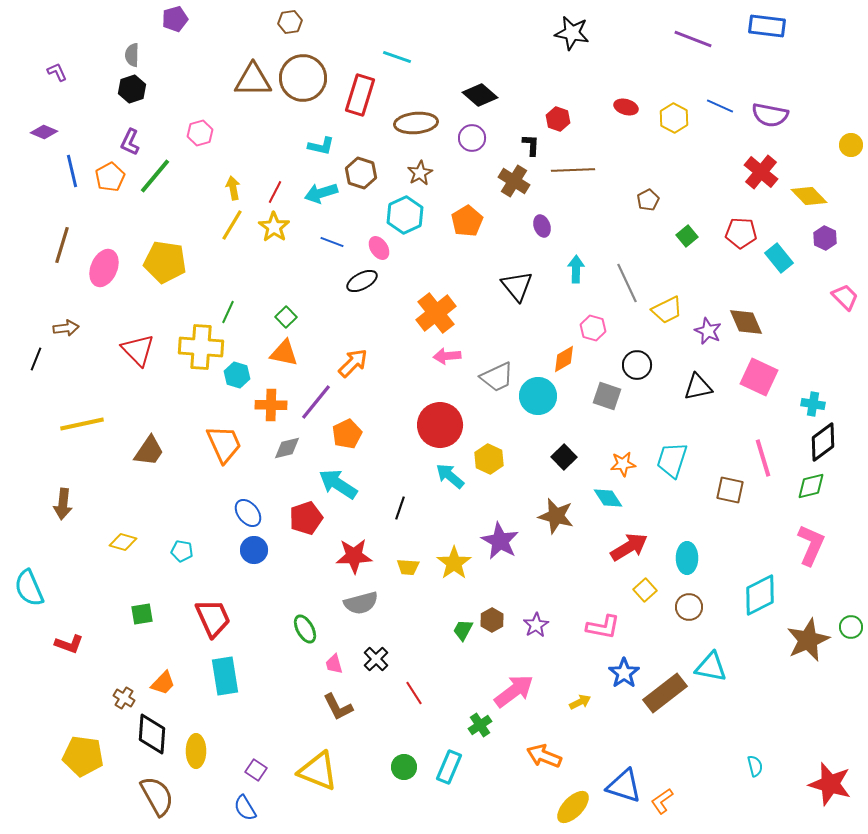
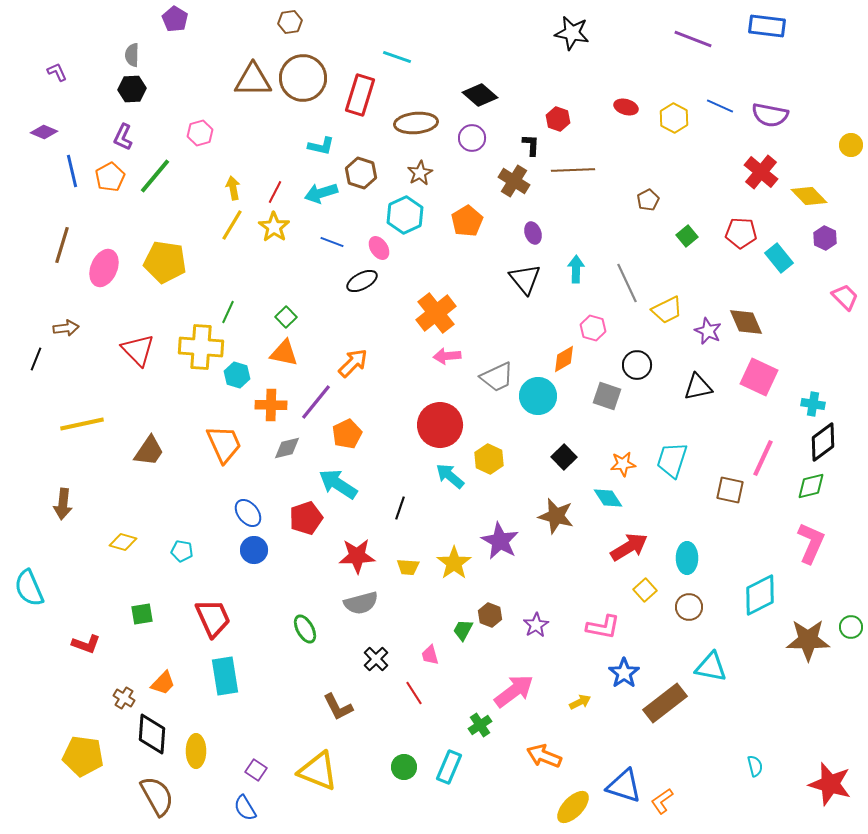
purple pentagon at (175, 19): rotated 25 degrees counterclockwise
black hexagon at (132, 89): rotated 16 degrees clockwise
purple L-shape at (130, 142): moved 7 px left, 5 px up
purple ellipse at (542, 226): moved 9 px left, 7 px down
black triangle at (517, 286): moved 8 px right, 7 px up
pink line at (763, 458): rotated 42 degrees clockwise
pink L-shape at (811, 545): moved 2 px up
red star at (354, 556): moved 3 px right
brown hexagon at (492, 620): moved 2 px left, 5 px up; rotated 10 degrees counterclockwise
brown star at (808, 640): rotated 24 degrees clockwise
red L-shape at (69, 644): moved 17 px right
pink trapezoid at (334, 664): moved 96 px right, 9 px up
brown rectangle at (665, 693): moved 10 px down
